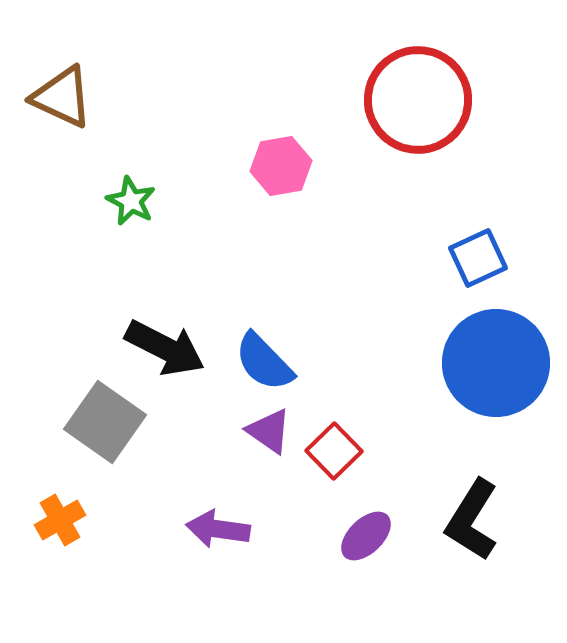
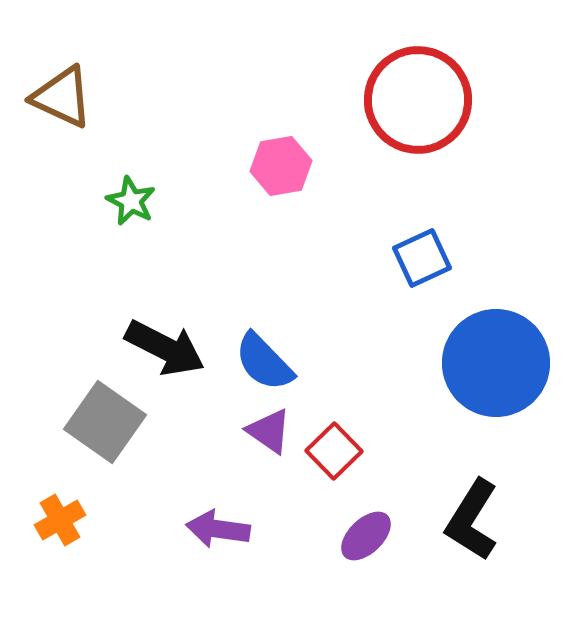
blue square: moved 56 px left
